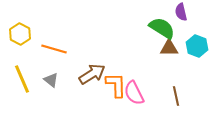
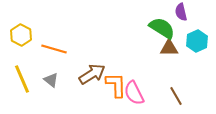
yellow hexagon: moved 1 px right, 1 px down
cyan hexagon: moved 5 px up; rotated 15 degrees clockwise
brown line: rotated 18 degrees counterclockwise
